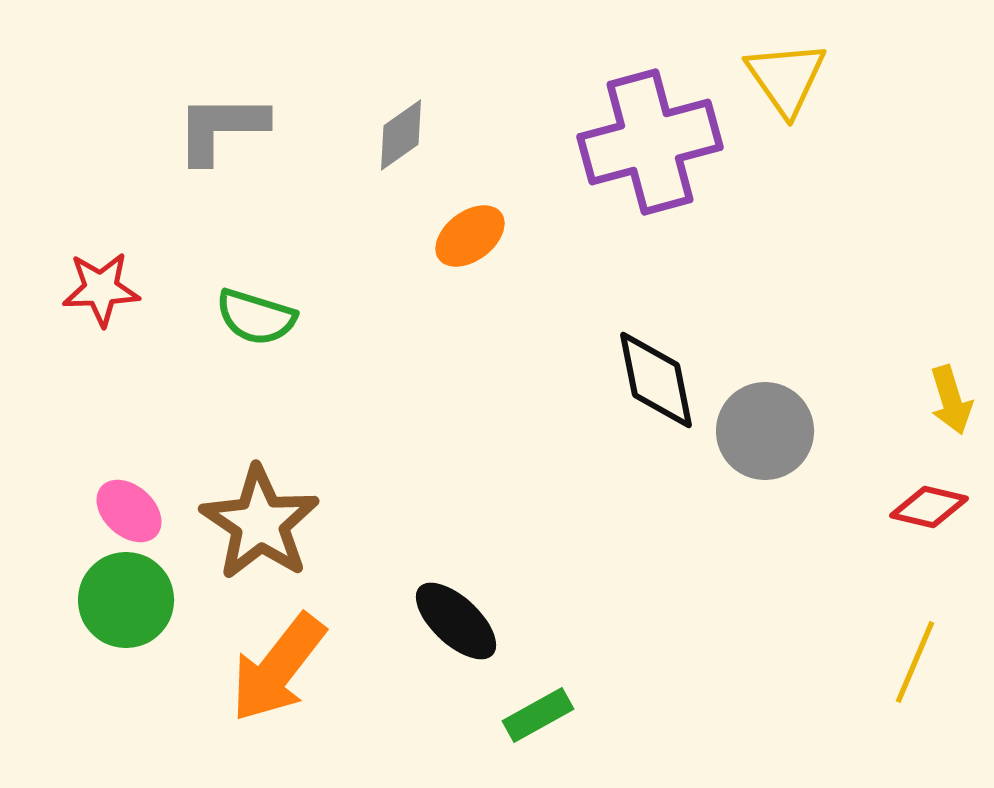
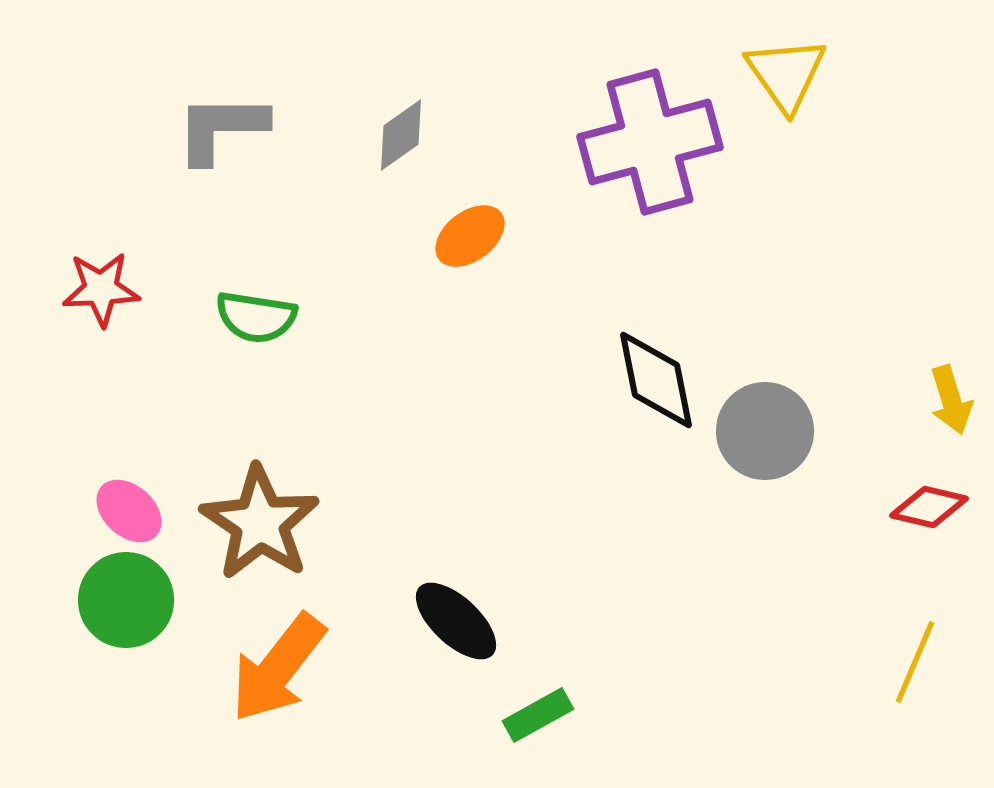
yellow triangle: moved 4 px up
green semicircle: rotated 8 degrees counterclockwise
